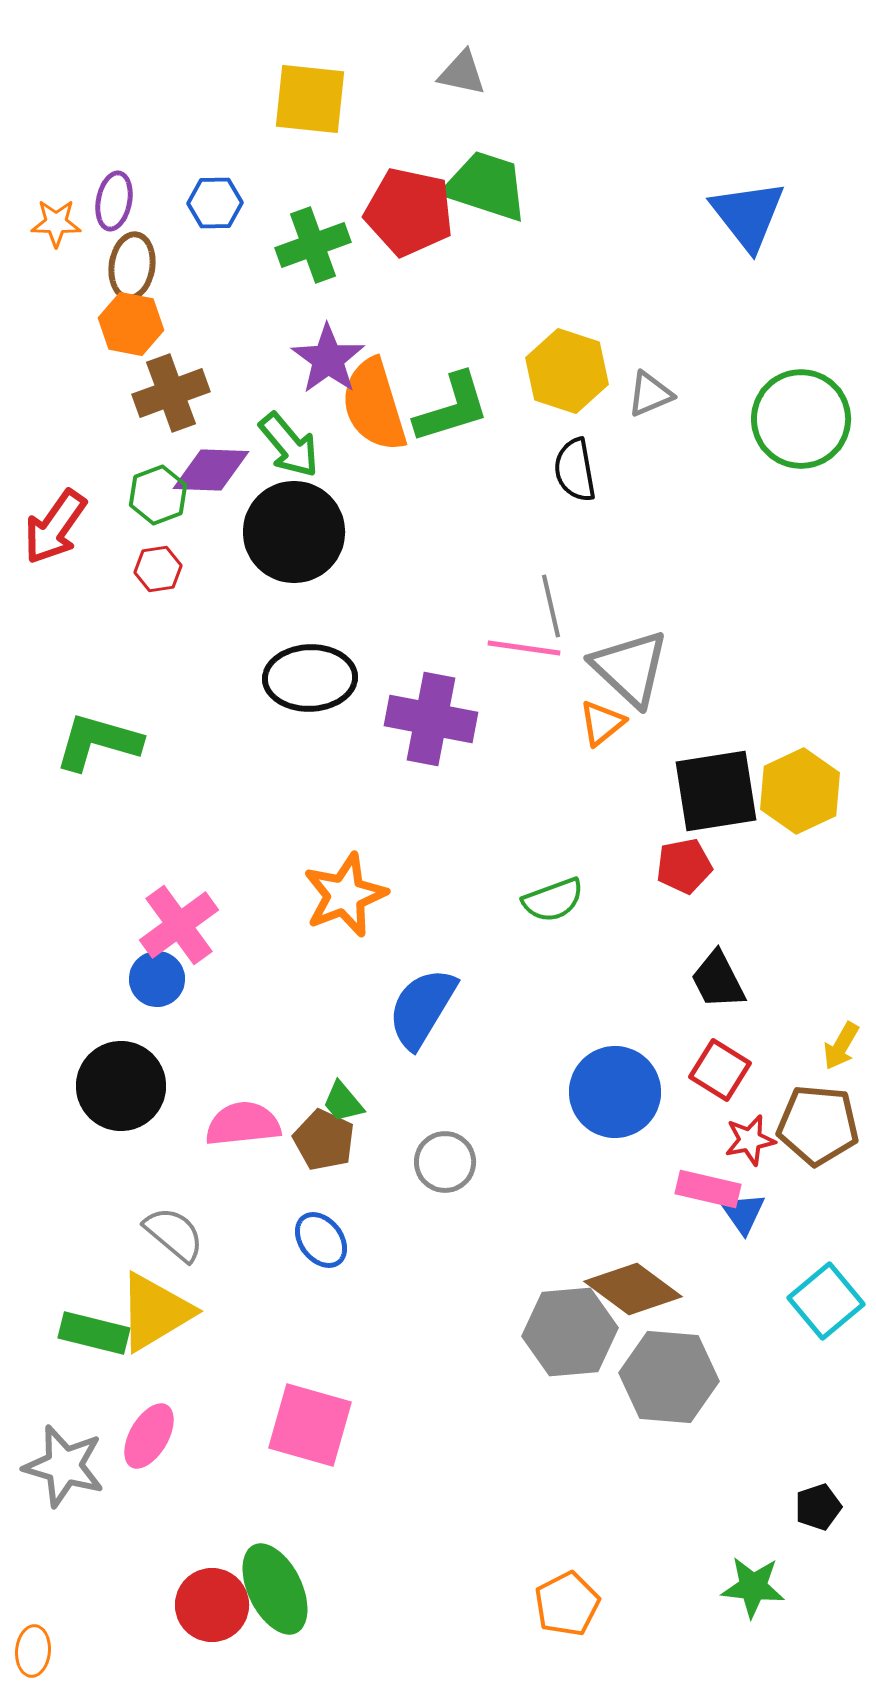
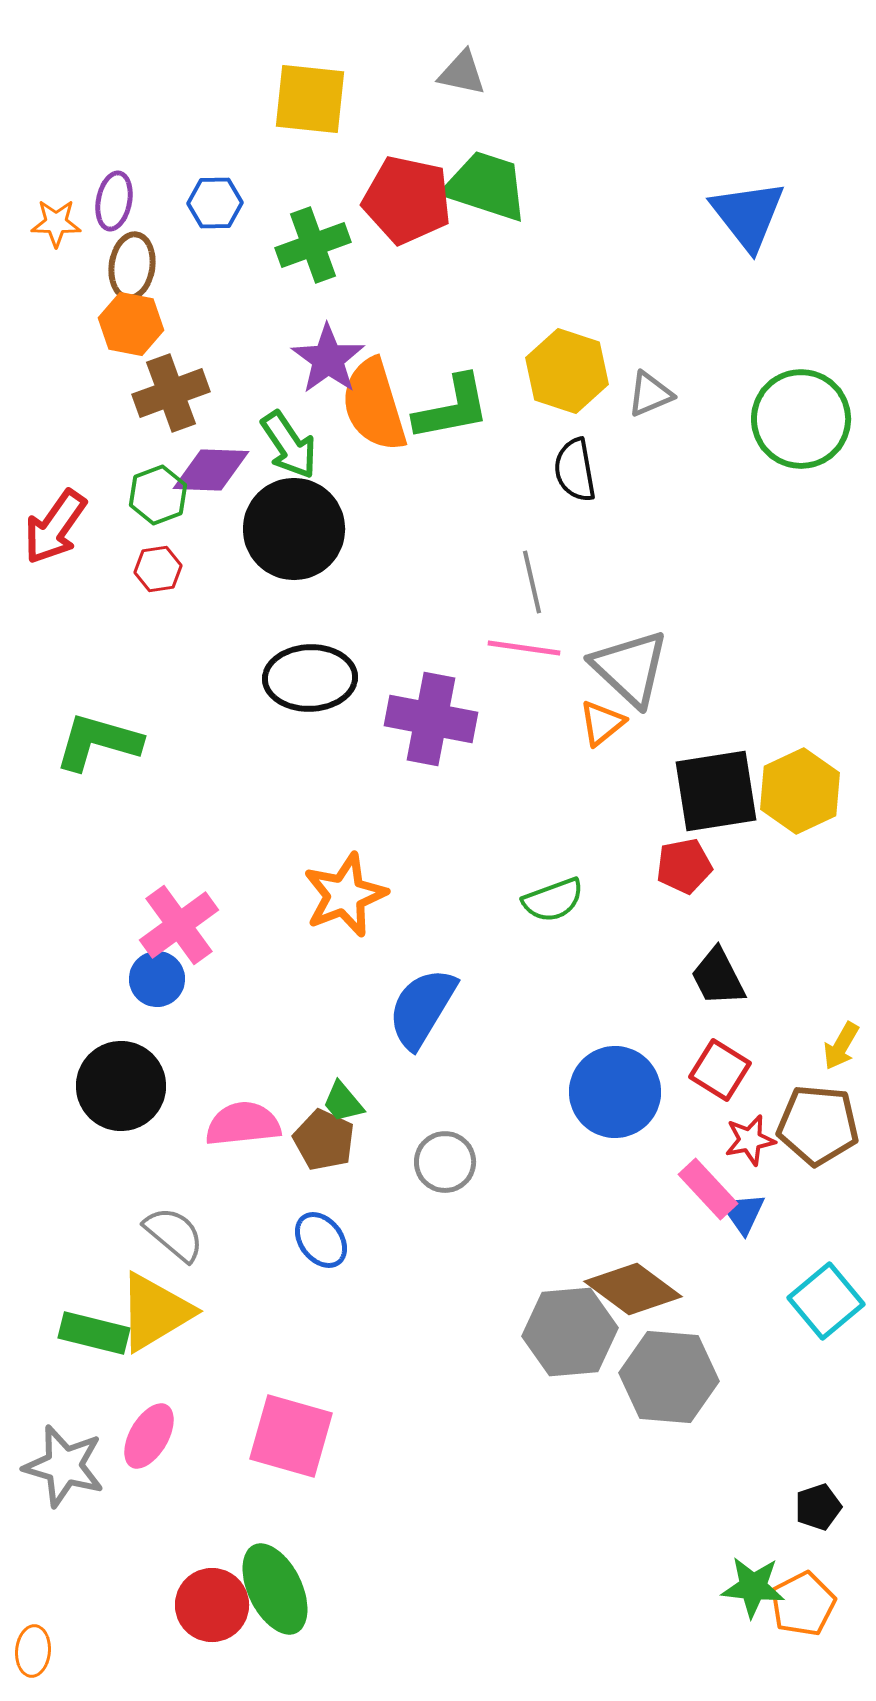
red pentagon at (409, 212): moved 2 px left, 12 px up
green L-shape at (452, 408): rotated 6 degrees clockwise
green arrow at (289, 445): rotated 6 degrees clockwise
black circle at (294, 532): moved 3 px up
gray line at (551, 606): moved 19 px left, 24 px up
black trapezoid at (718, 980): moved 3 px up
pink rectangle at (708, 1189): rotated 34 degrees clockwise
pink square at (310, 1425): moved 19 px left, 11 px down
orange pentagon at (567, 1604): moved 236 px right
